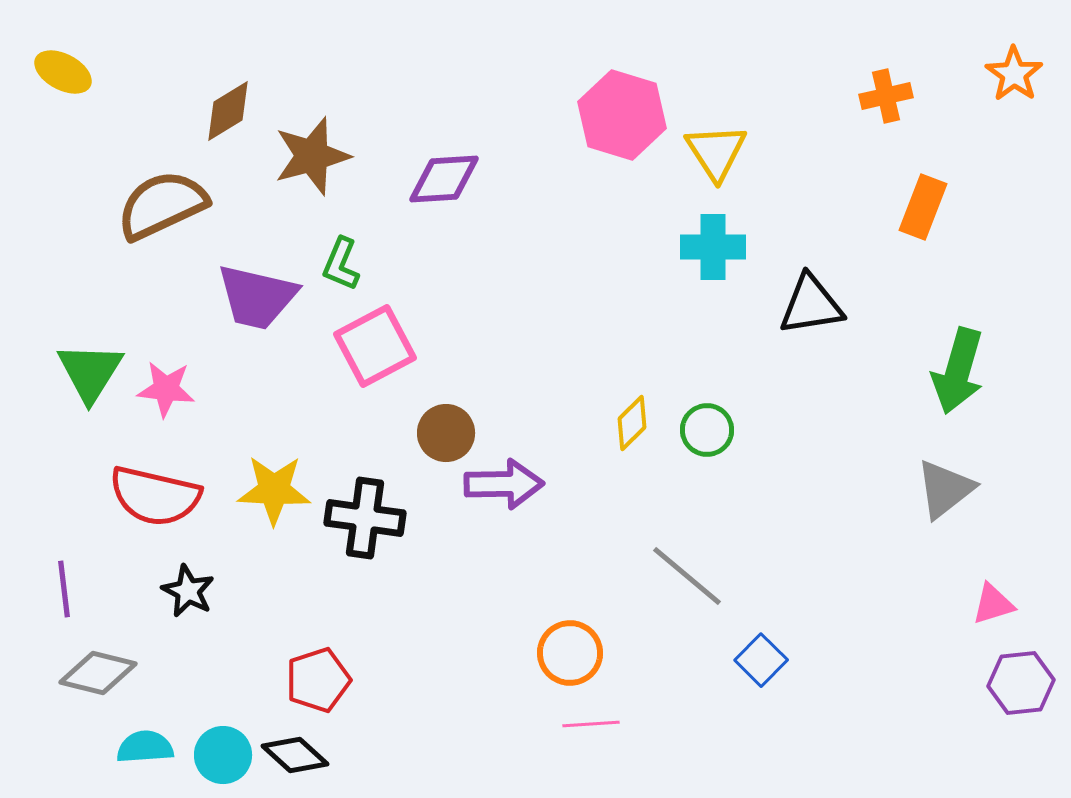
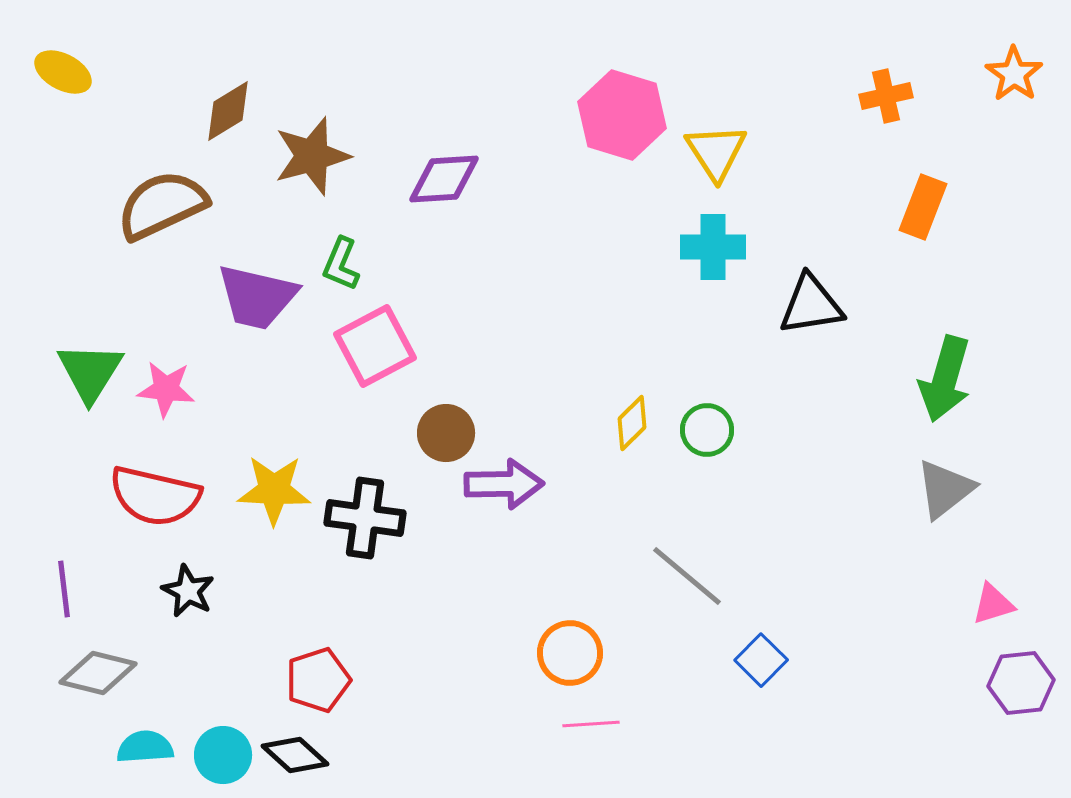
green arrow: moved 13 px left, 8 px down
